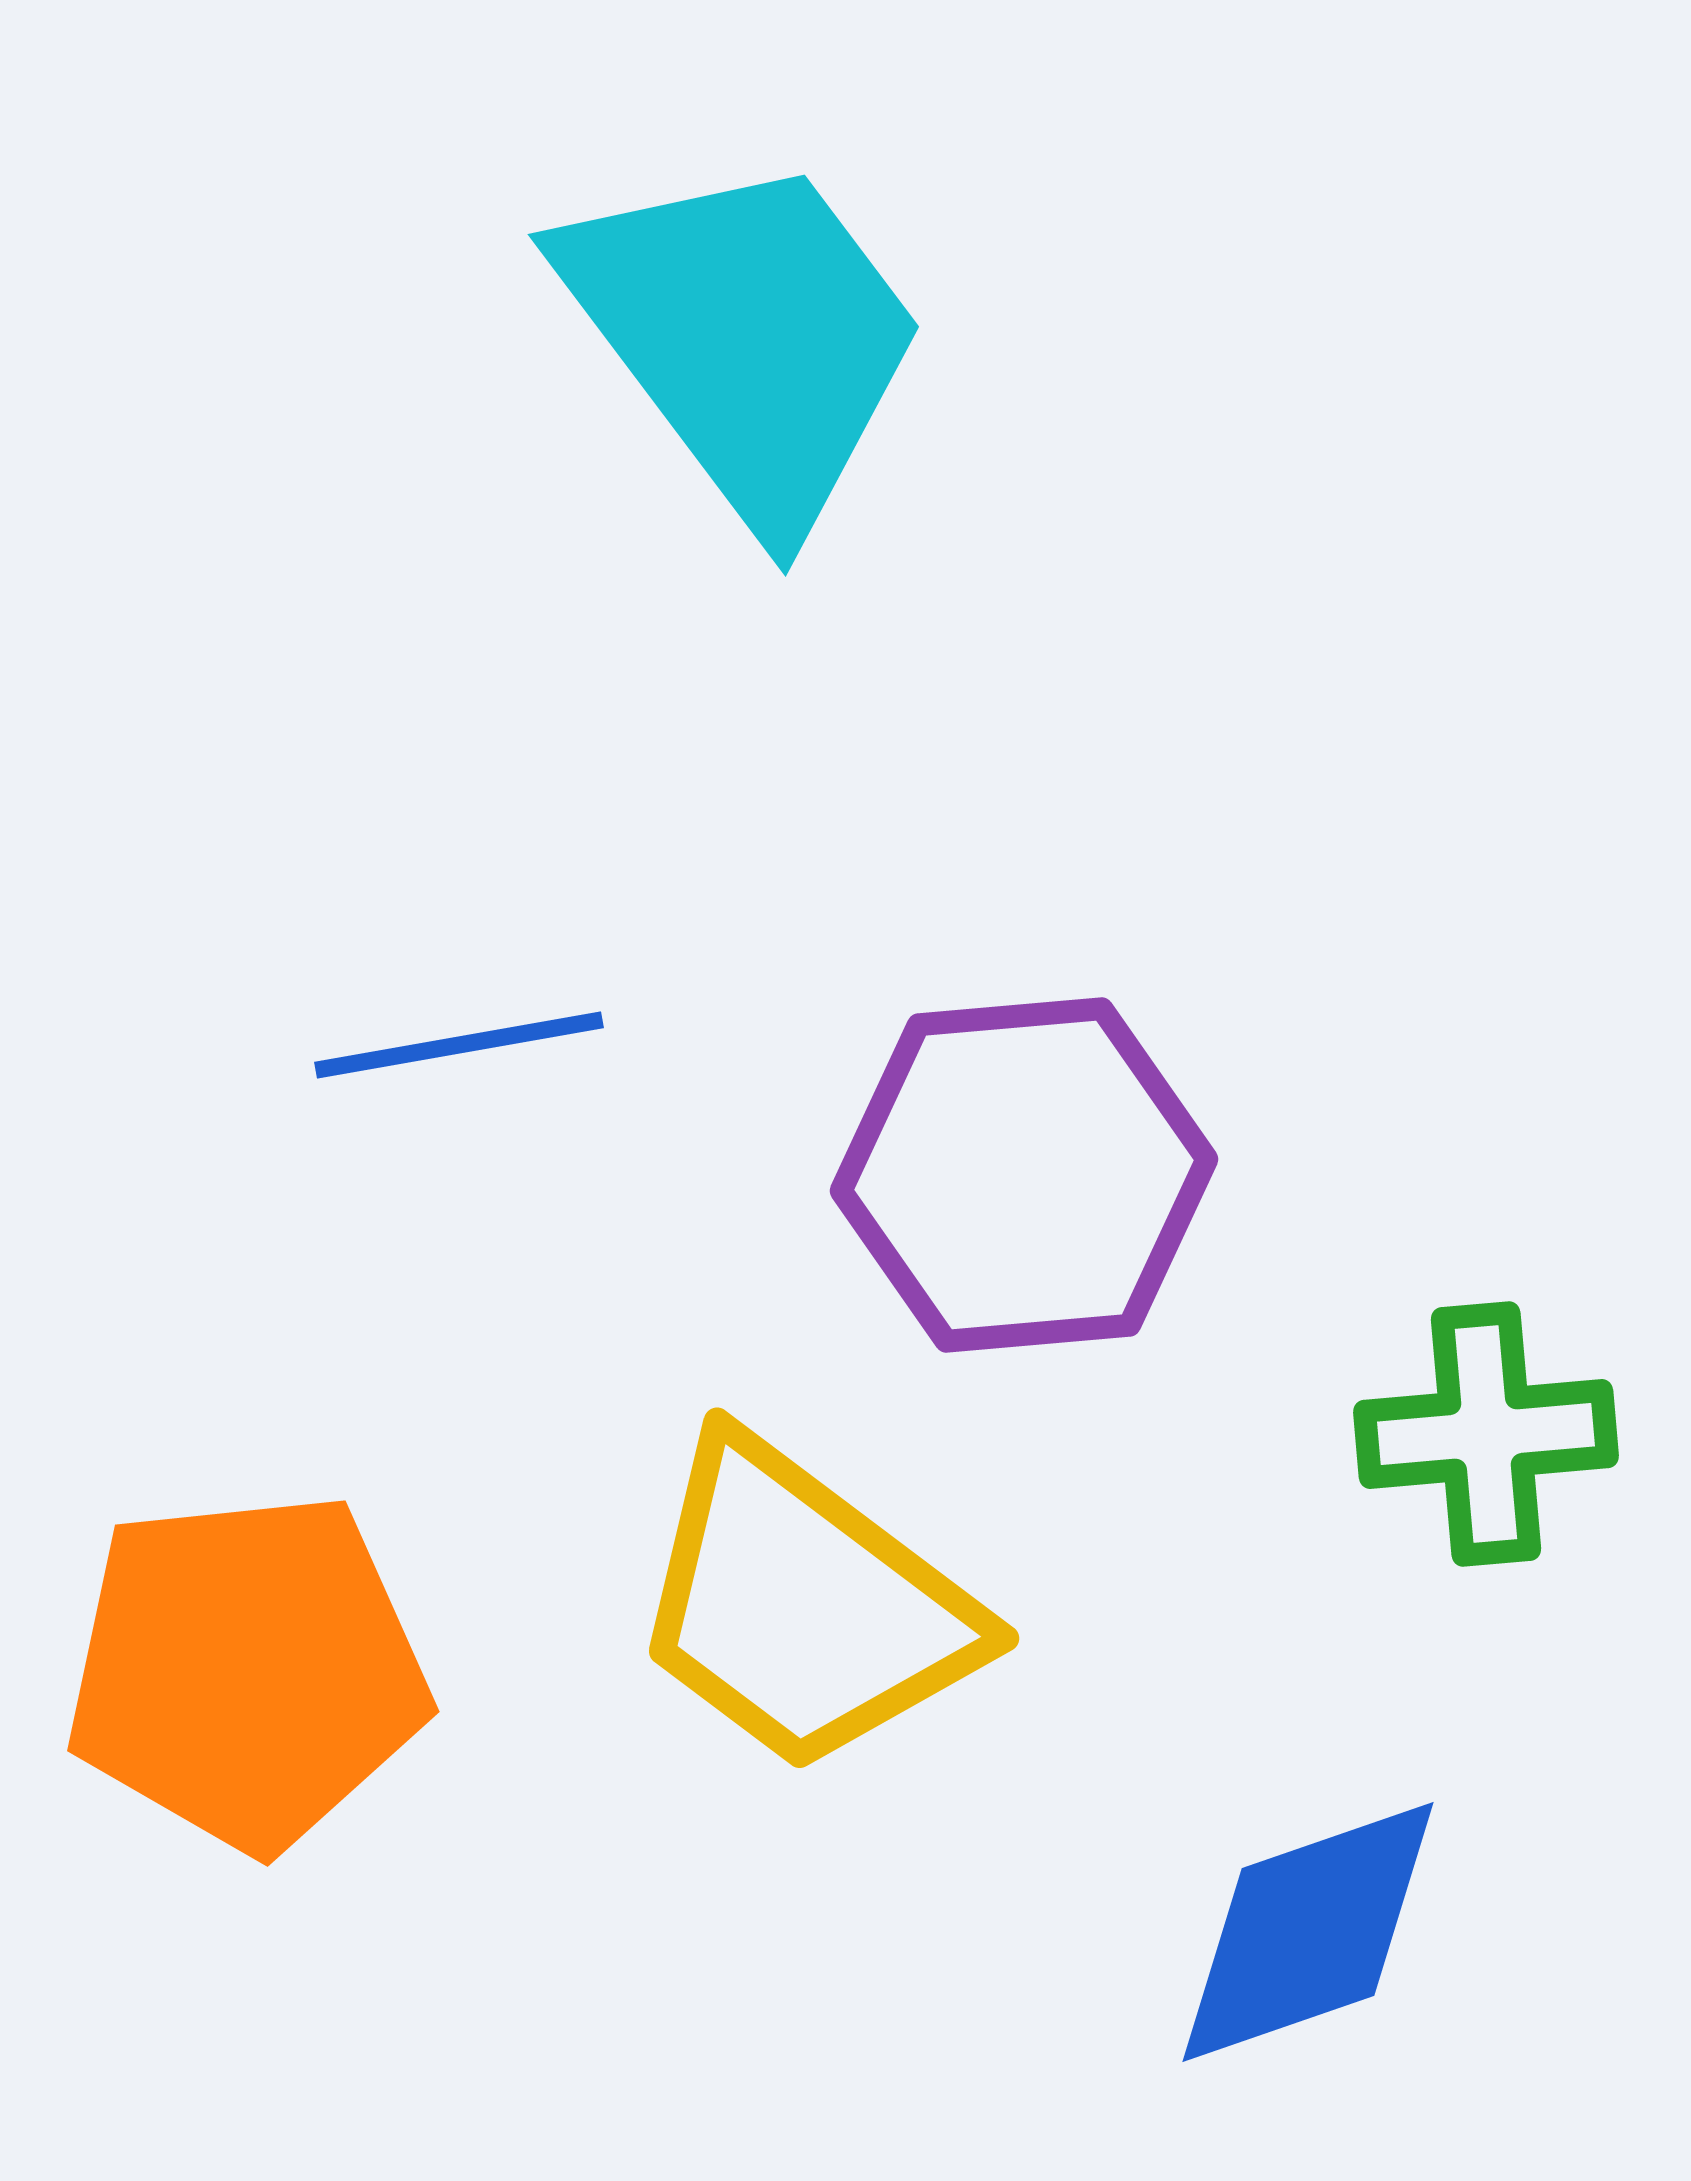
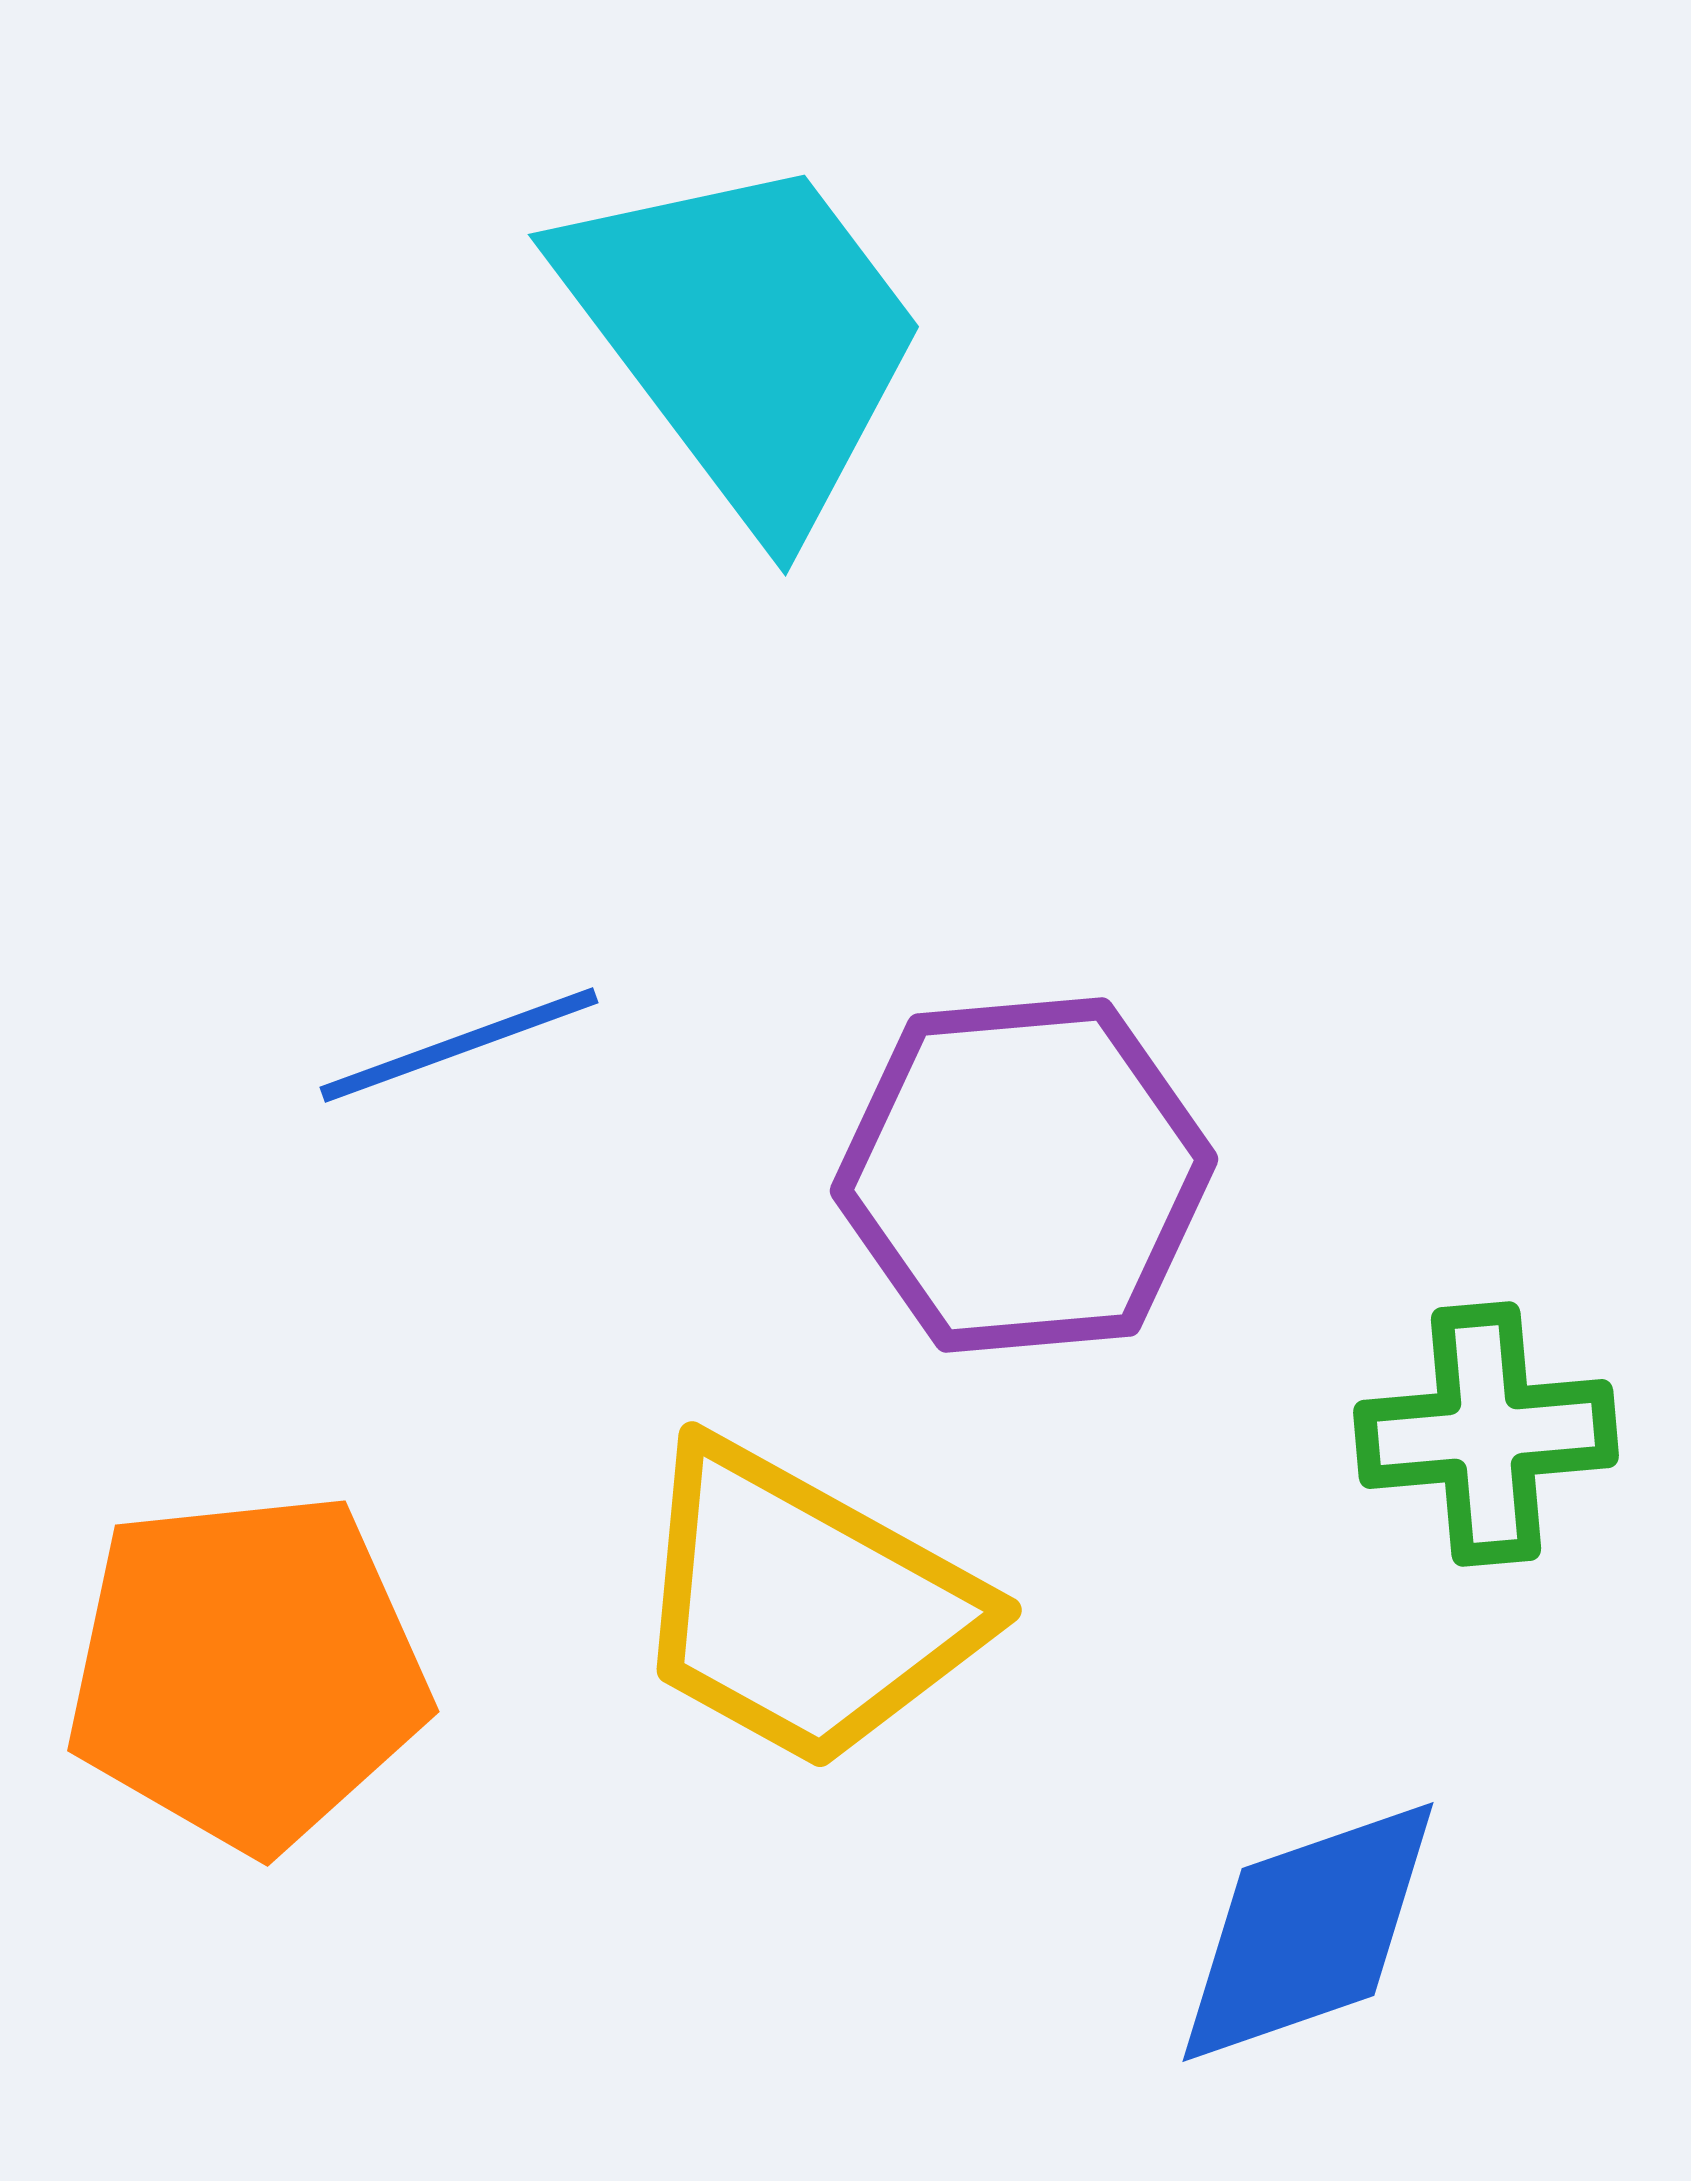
blue line: rotated 10 degrees counterclockwise
yellow trapezoid: rotated 8 degrees counterclockwise
